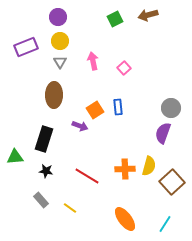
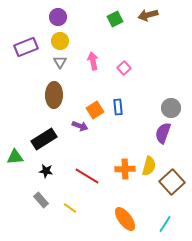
black rectangle: rotated 40 degrees clockwise
